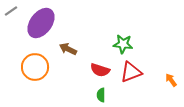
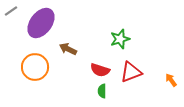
green star: moved 3 px left, 5 px up; rotated 24 degrees counterclockwise
green semicircle: moved 1 px right, 4 px up
